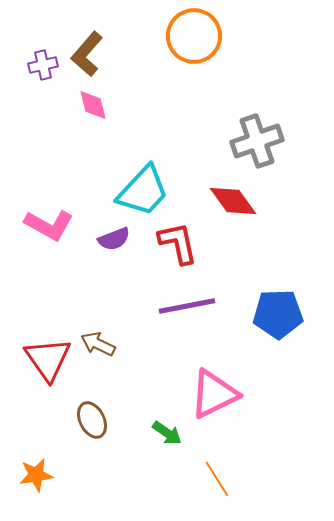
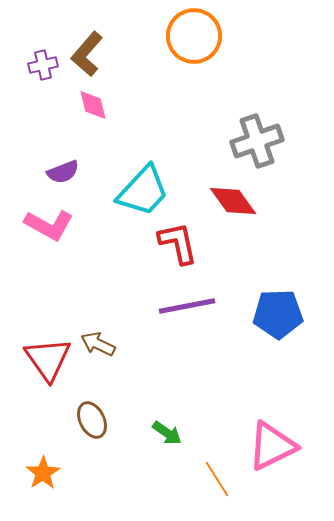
purple semicircle: moved 51 px left, 67 px up
pink triangle: moved 58 px right, 52 px down
orange star: moved 7 px right, 2 px up; rotated 24 degrees counterclockwise
